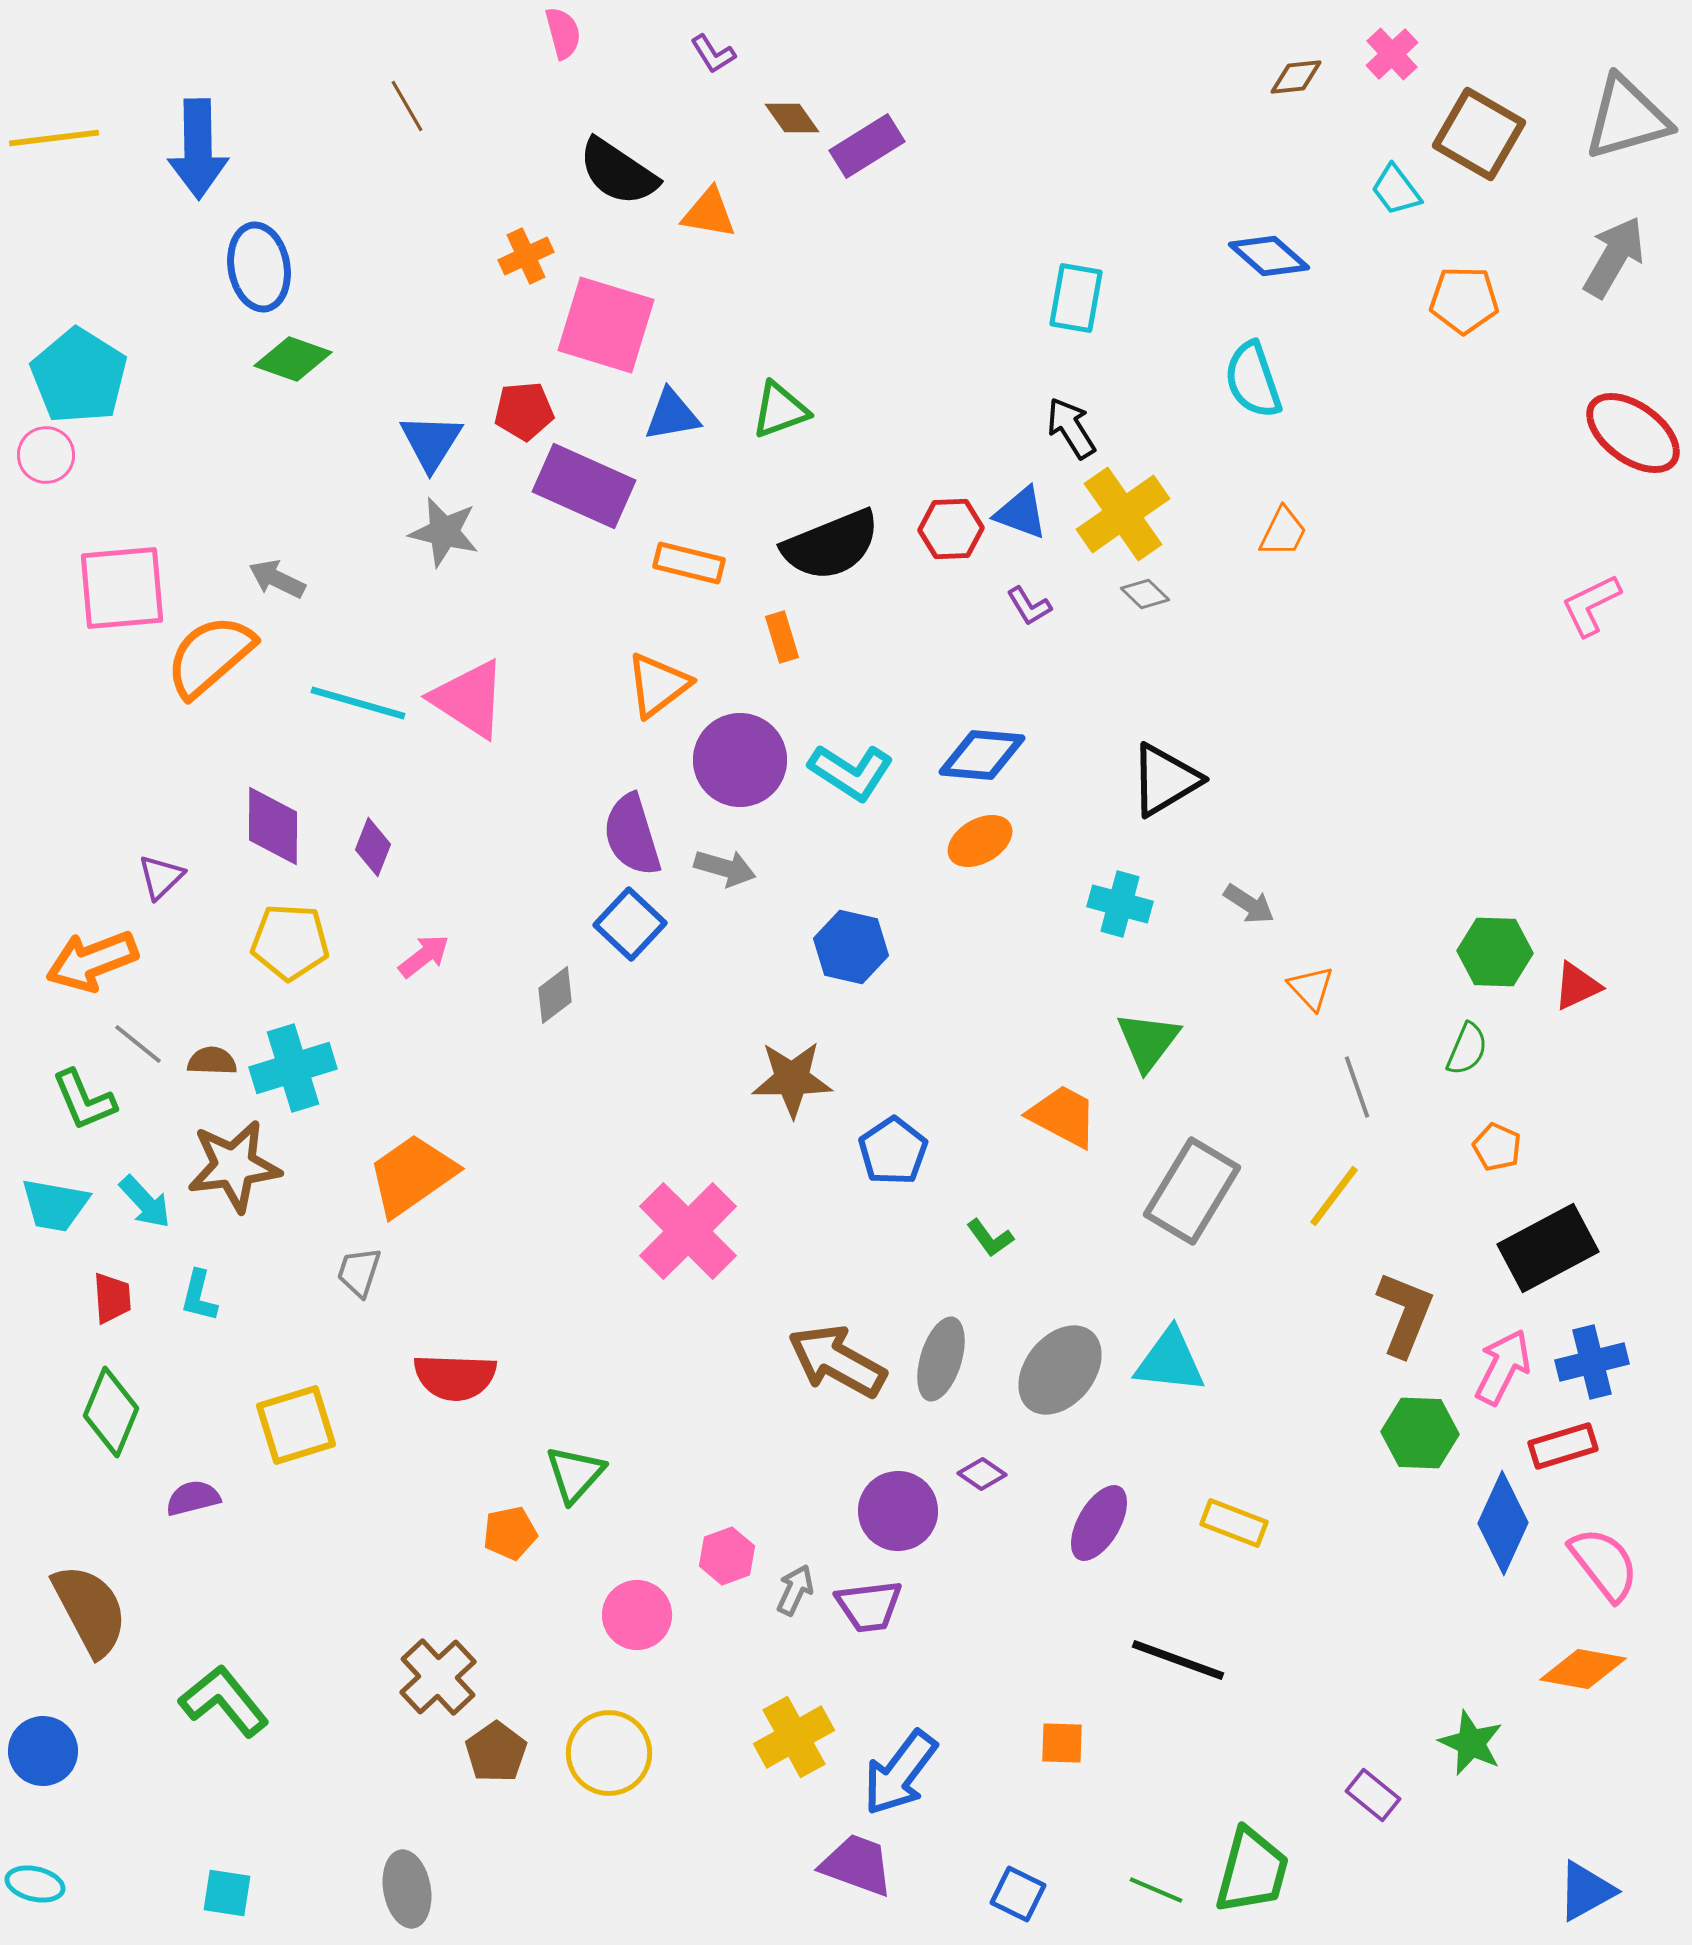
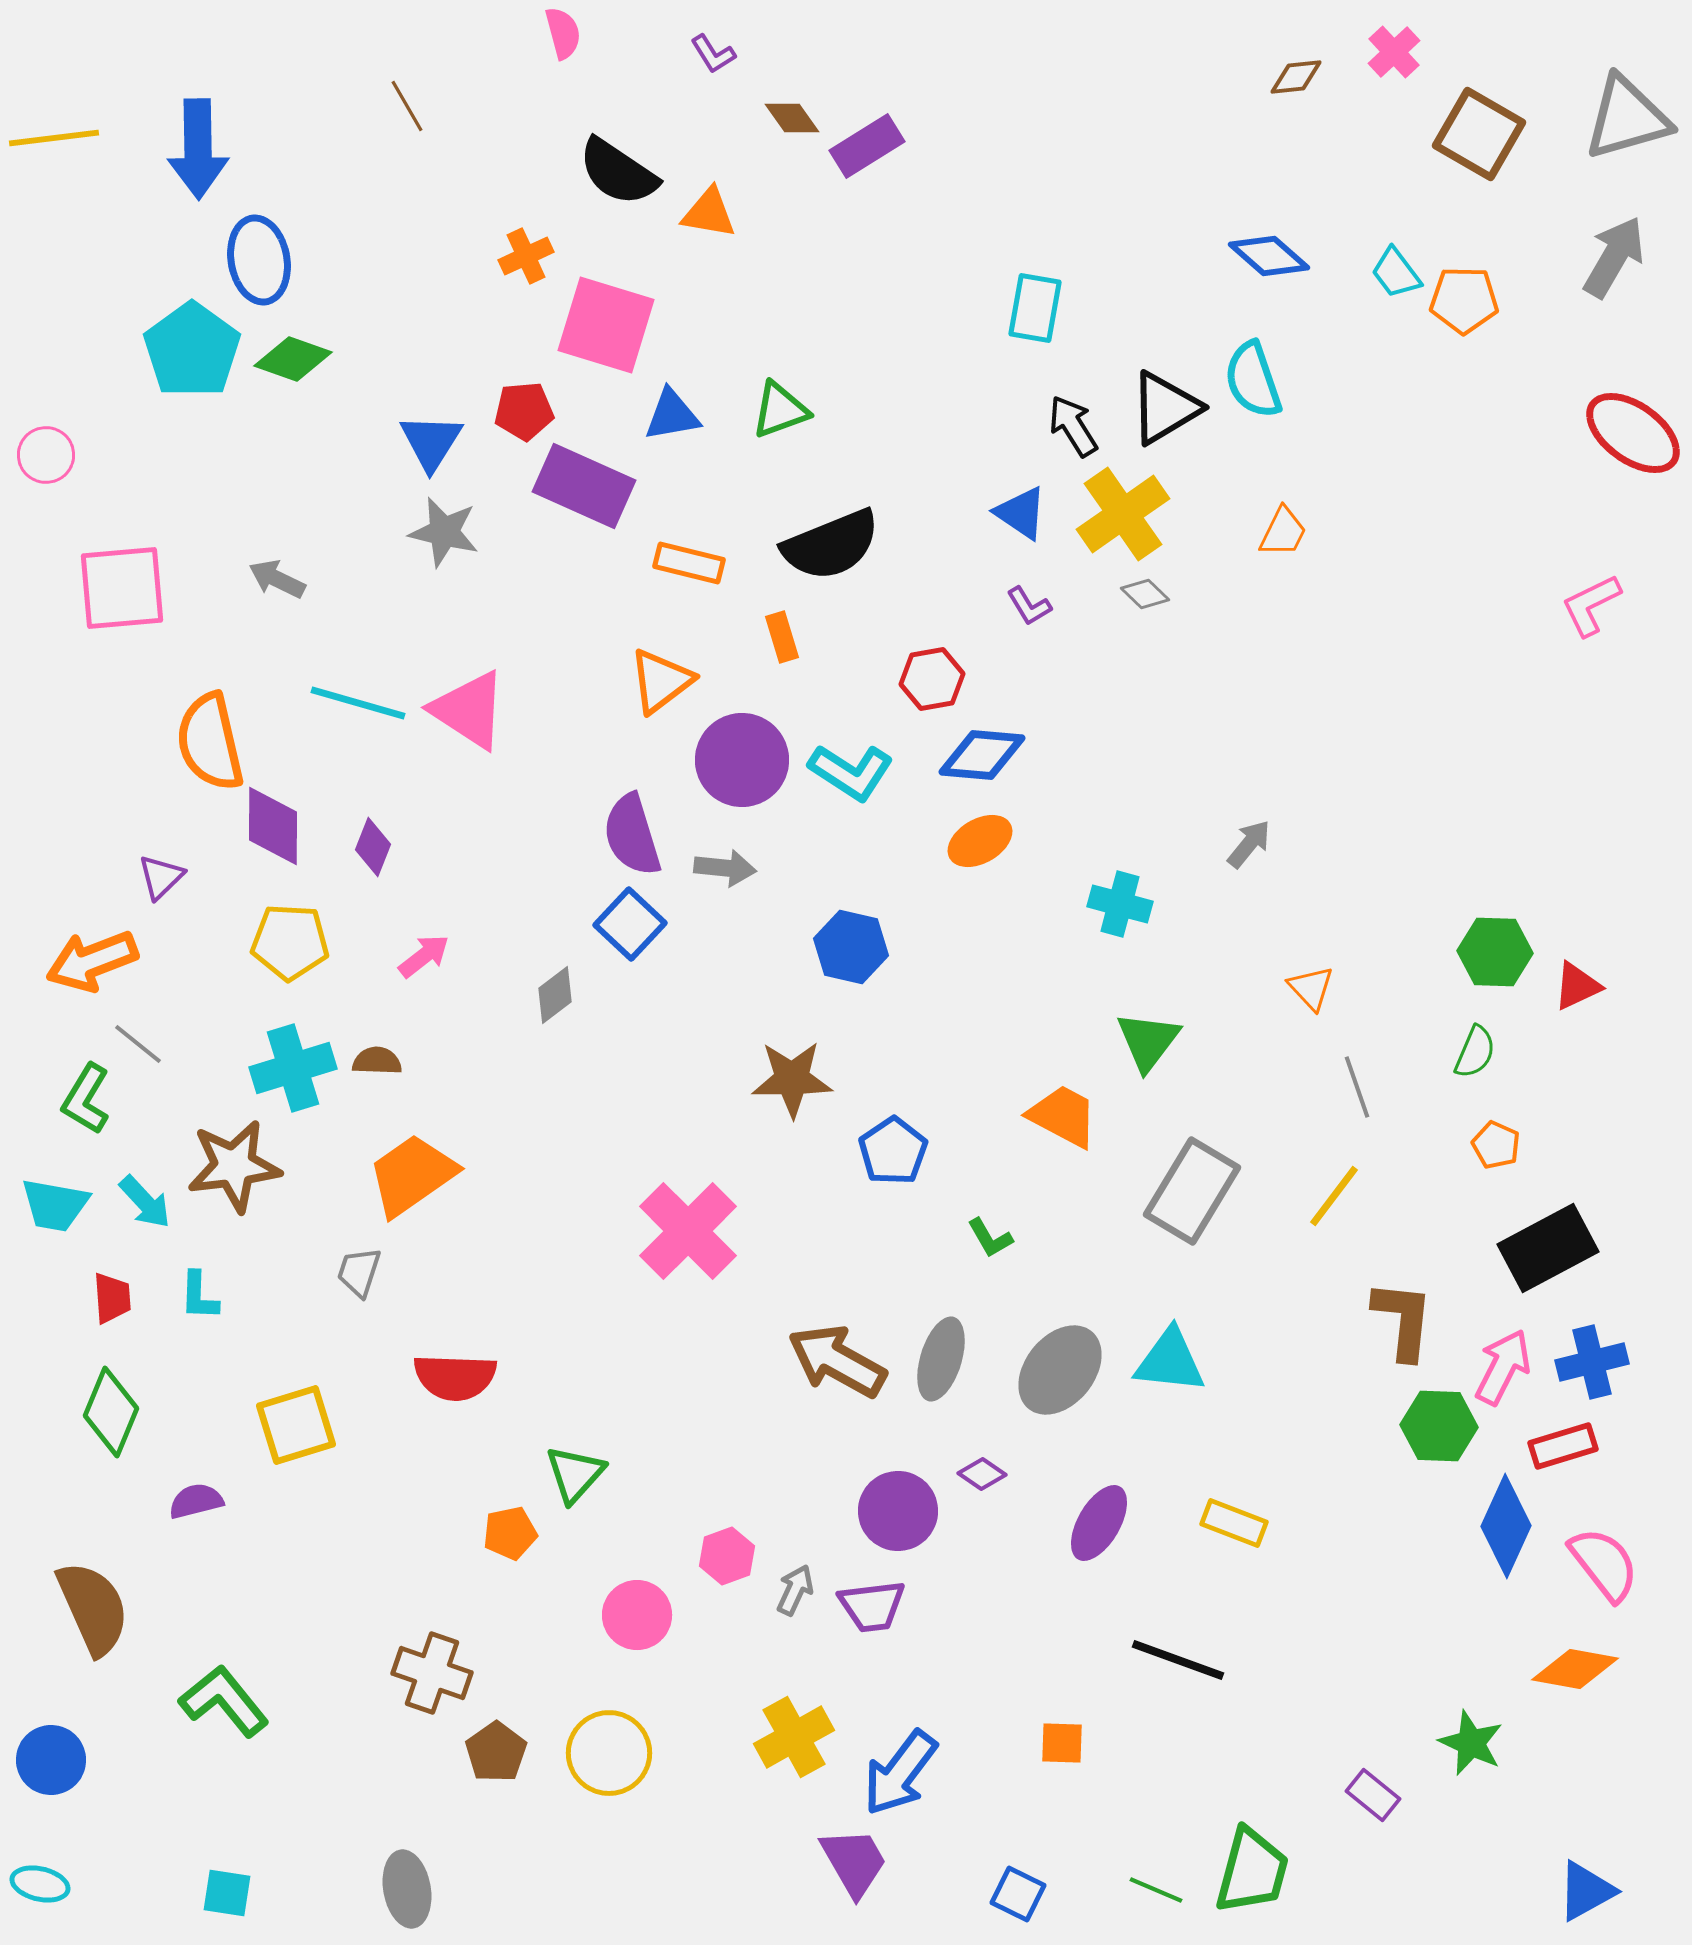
pink cross at (1392, 54): moved 2 px right, 2 px up
cyan trapezoid at (1396, 190): moved 83 px down
blue ellipse at (259, 267): moved 7 px up
cyan rectangle at (1076, 298): moved 41 px left, 10 px down
cyan pentagon at (79, 376): moved 113 px right, 26 px up; rotated 4 degrees clockwise
black arrow at (1071, 428): moved 2 px right, 2 px up
blue triangle at (1021, 513): rotated 14 degrees clockwise
red hexagon at (951, 529): moved 19 px left, 150 px down; rotated 8 degrees counterclockwise
orange semicircle at (210, 656): moved 86 px down; rotated 62 degrees counterclockwise
orange triangle at (658, 685): moved 3 px right, 4 px up
pink triangle at (469, 699): moved 11 px down
purple circle at (740, 760): moved 2 px right
black triangle at (1165, 780): moved 372 px up
gray arrow at (725, 868): rotated 10 degrees counterclockwise
gray arrow at (1249, 904): moved 60 px up; rotated 84 degrees counterclockwise
green semicircle at (1467, 1049): moved 8 px right, 3 px down
brown semicircle at (212, 1061): moved 165 px right
green L-shape at (84, 1100): moved 2 px right, 1 px up; rotated 54 degrees clockwise
orange pentagon at (1497, 1147): moved 1 px left, 2 px up
green L-shape at (990, 1238): rotated 6 degrees clockwise
cyan L-shape at (199, 1296): rotated 12 degrees counterclockwise
brown L-shape at (1405, 1314): moved 2 px left, 6 px down; rotated 16 degrees counterclockwise
green hexagon at (1420, 1433): moved 19 px right, 7 px up
purple semicircle at (193, 1498): moved 3 px right, 3 px down
blue diamond at (1503, 1523): moved 3 px right, 3 px down
purple trapezoid at (869, 1606): moved 3 px right
brown semicircle at (90, 1610): moved 3 px right, 2 px up; rotated 4 degrees clockwise
orange diamond at (1583, 1669): moved 8 px left
brown cross at (438, 1677): moved 6 px left, 4 px up; rotated 28 degrees counterclockwise
blue circle at (43, 1751): moved 8 px right, 9 px down
purple trapezoid at (857, 1865): moved 3 px left, 3 px up; rotated 40 degrees clockwise
cyan ellipse at (35, 1884): moved 5 px right
